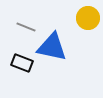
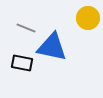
gray line: moved 1 px down
black rectangle: rotated 10 degrees counterclockwise
